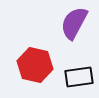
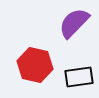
purple semicircle: rotated 16 degrees clockwise
